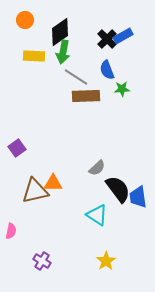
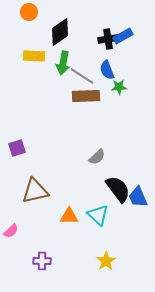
orange circle: moved 4 px right, 8 px up
black cross: moved 1 px right; rotated 36 degrees clockwise
green arrow: moved 11 px down
gray line: moved 6 px right, 1 px up
green star: moved 3 px left, 2 px up
purple square: rotated 18 degrees clockwise
gray semicircle: moved 11 px up
orange triangle: moved 16 px right, 33 px down
blue trapezoid: rotated 15 degrees counterclockwise
cyan triangle: moved 1 px right; rotated 10 degrees clockwise
pink semicircle: rotated 35 degrees clockwise
purple cross: rotated 30 degrees counterclockwise
